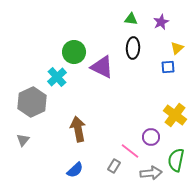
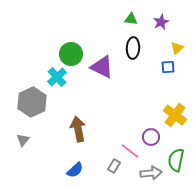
green circle: moved 3 px left, 2 px down
